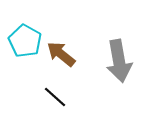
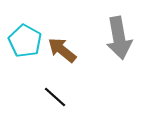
brown arrow: moved 1 px right, 4 px up
gray arrow: moved 23 px up
